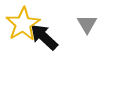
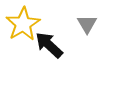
black arrow: moved 5 px right, 8 px down
